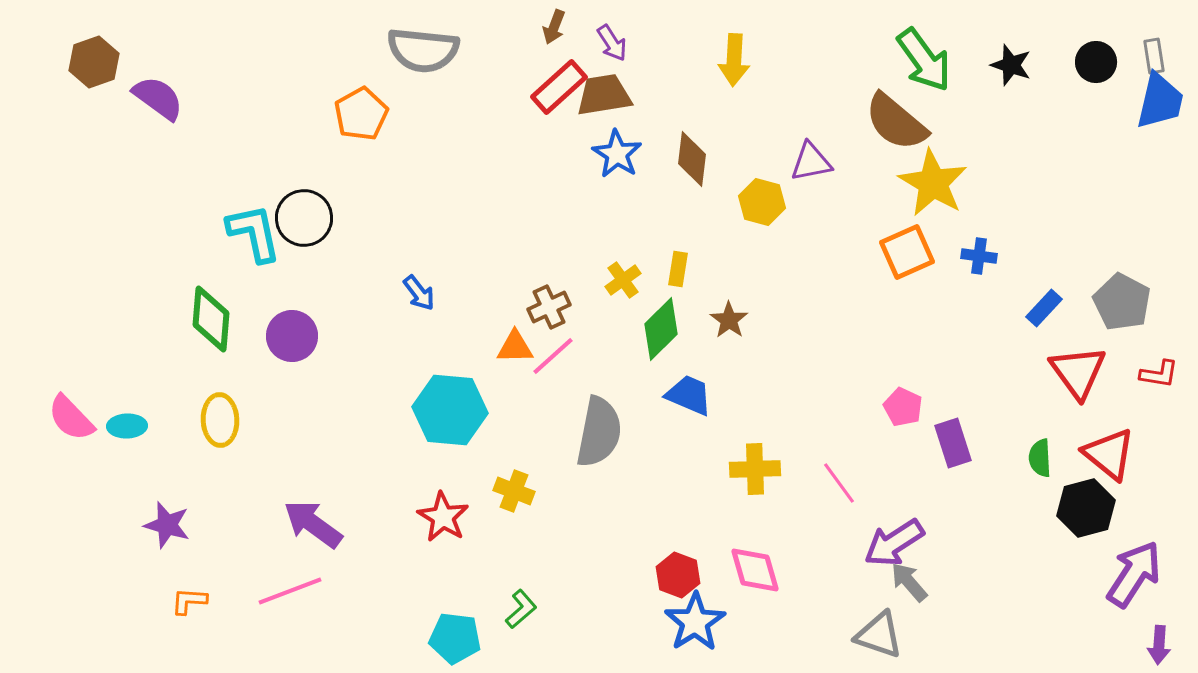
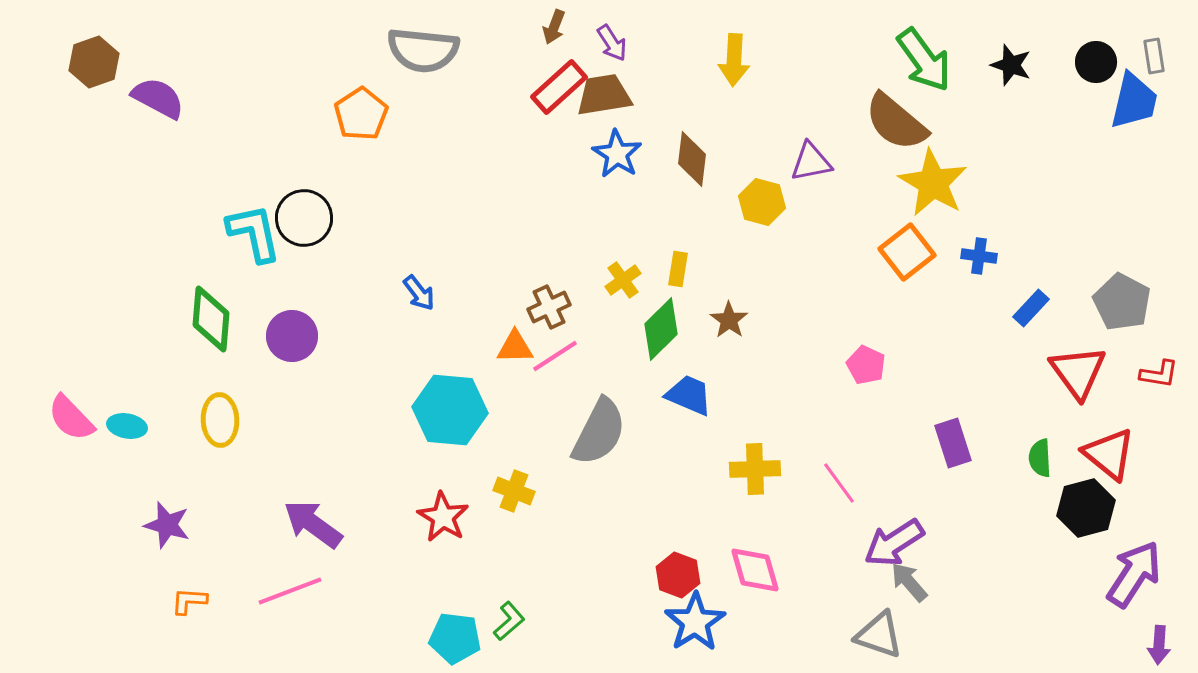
purple semicircle at (158, 98): rotated 8 degrees counterclockwise
blue trapezoid at (1160, 101): moved 26 px left
orange pentagon at (361, 114): rotated 4 degrees counterclockwise
orange square at (907, 252): rotated 14 degrees counterclockwise
blue rectangle at (1044, 308): moved 13 px left
pink line at (553, 356): moved 2 px right; rotated 9 degrees clockwise
pink pentagon at (903, 407): moved 37 px left, 42 px up
cyan ellipse at (127, 426): rotated 12 degrees clockwise
gray semicircle at (599, 432): rotated 16 degrees clockwise
green L-shape at (521, 609): moved 12 px left, 12 px down
